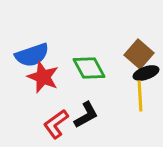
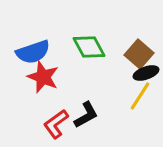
blue semicircle: moved 1 px right, 3 px up
green diamond: moved 21 px up
yellow line: rotated 36 degrees clockwise
